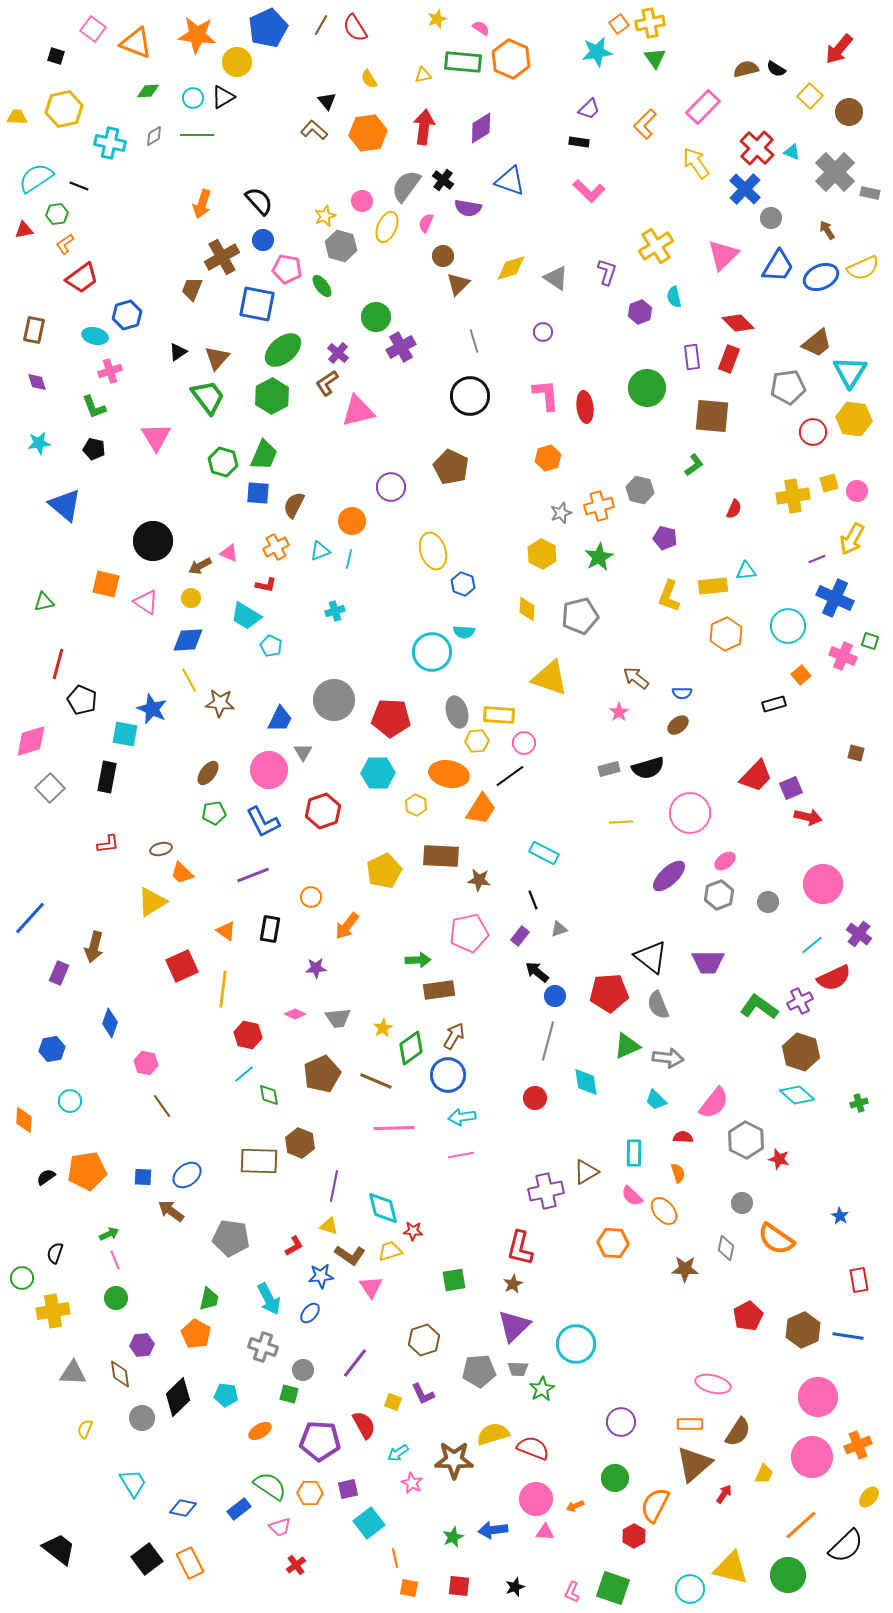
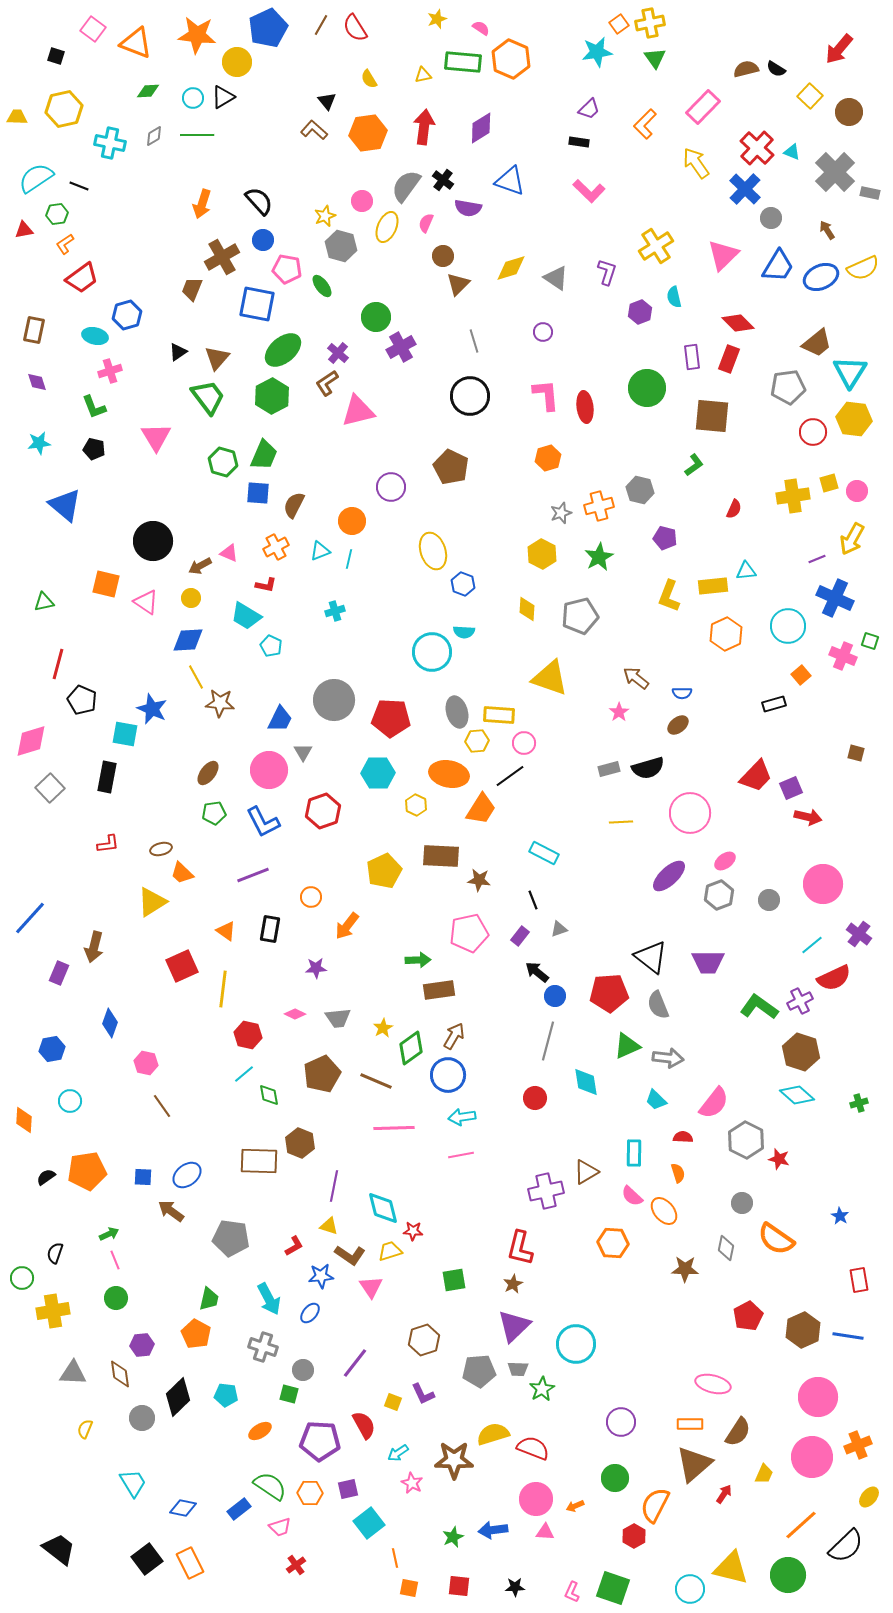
yellow line at (189, 680): moved 7 px right, 3 px up
gray circle at (768, 902): moved 1 px right, 2 px up
black star at (515, 1587): rotated 18 degrees clockwise
